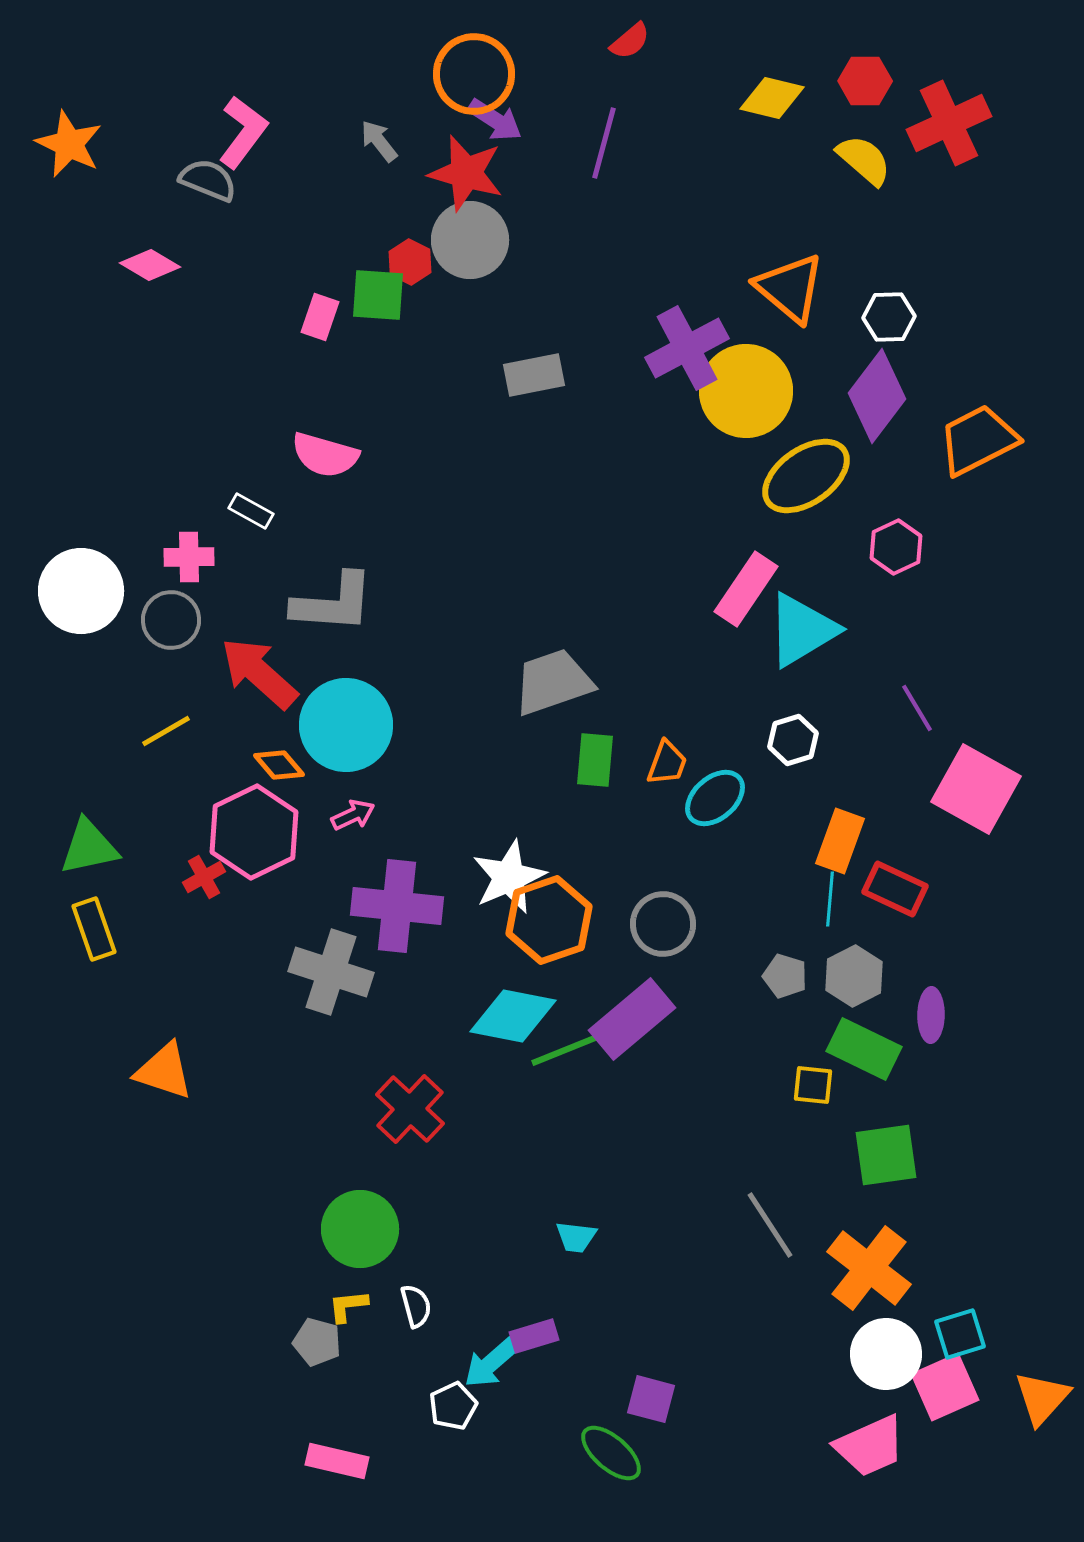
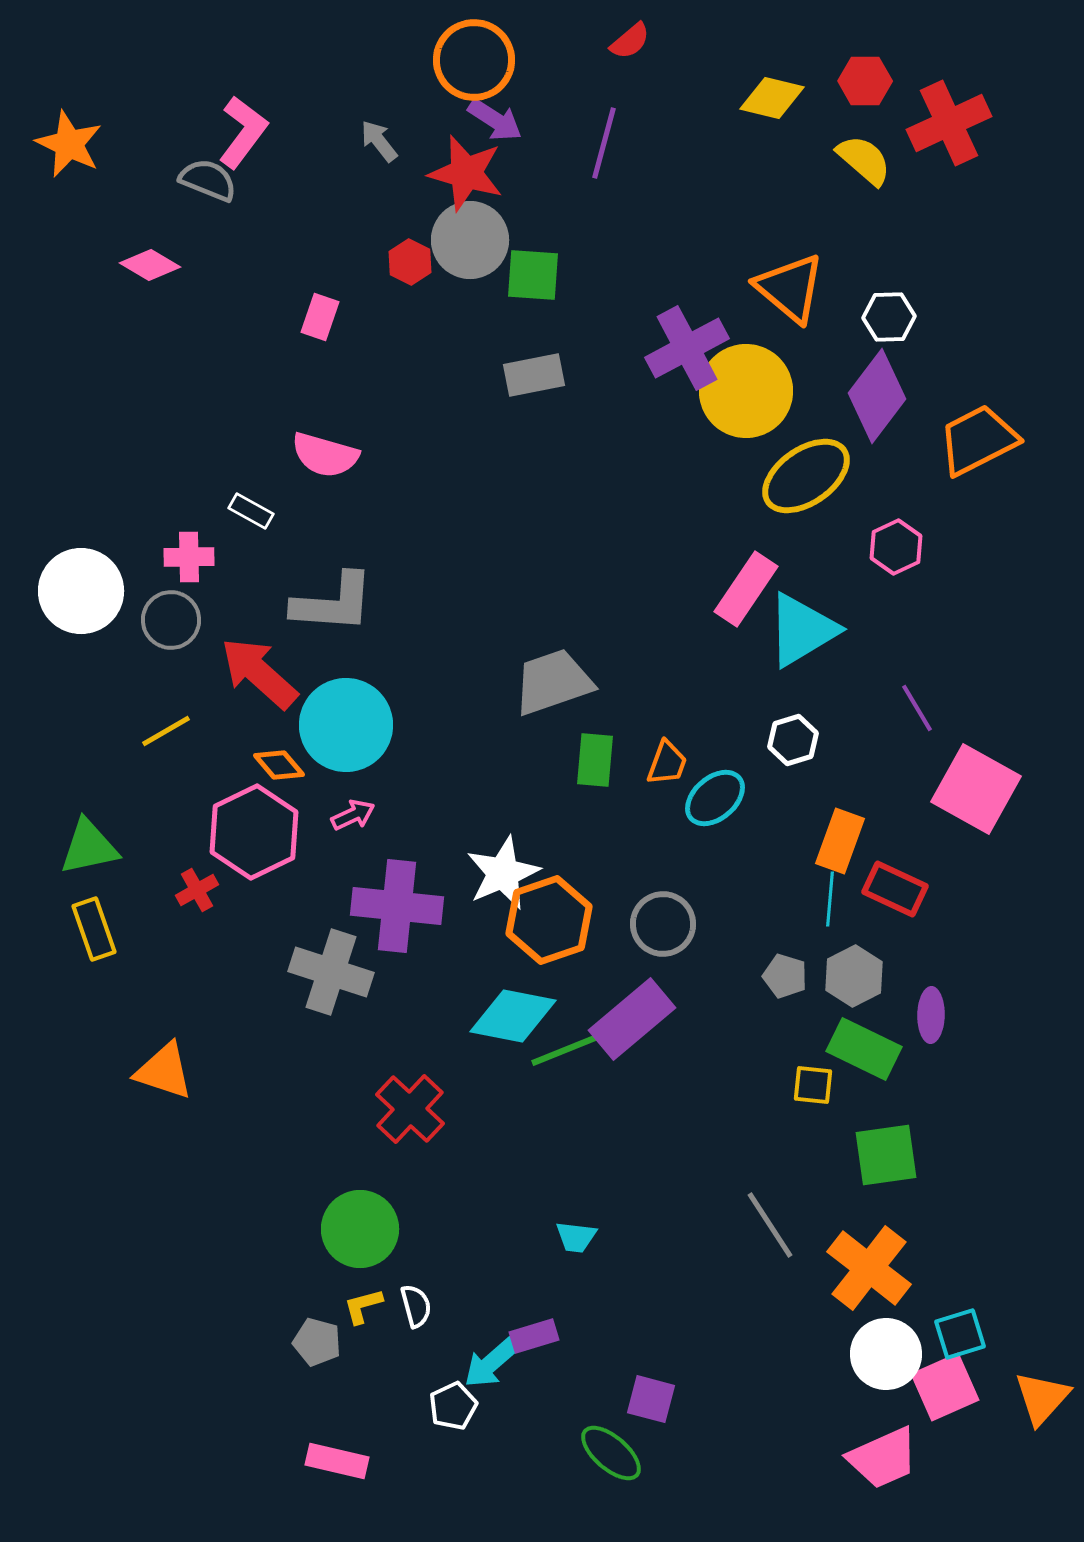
orange circle at (474, 74): moved 14 px up
green square at (378, 295): moved 155 px right, 20 px up
red cross at (204, 877): moved 7 px left, 13 px down
white star at (509, 877): moved 6 px left, 4 px up
yellow L-shape at (348, 1306): moved 15 px right; rotated 9 degrees counterclockwise
pink trapezoid at (870, 1446): moved 13 px right, 12 px down
